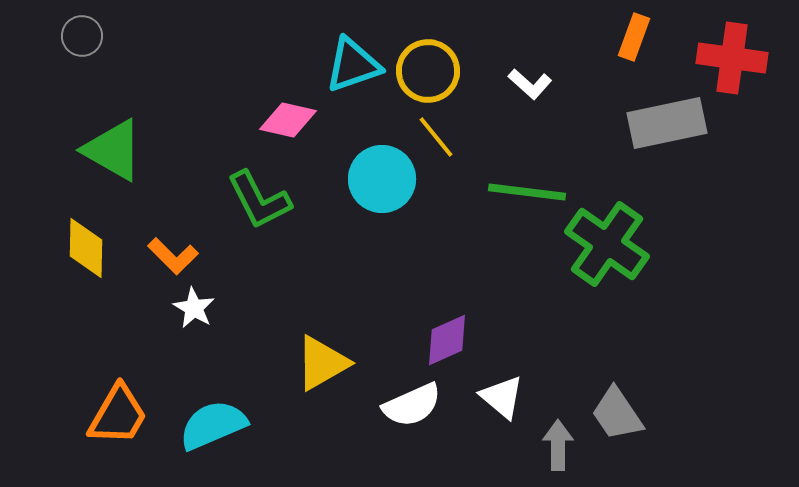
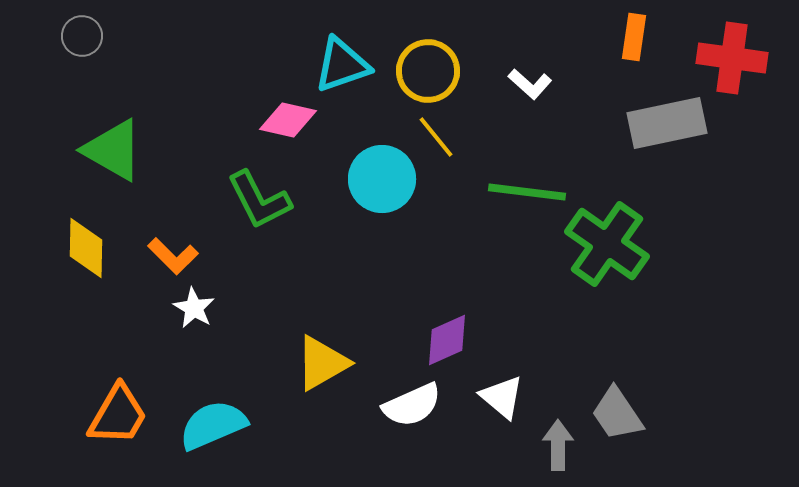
orange rectangle: rotated 12 degrees counterclockwise
cyan triangle: moved 11 px left
